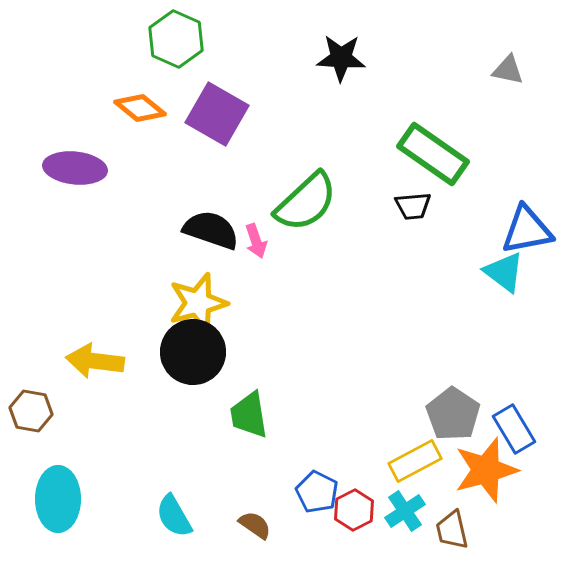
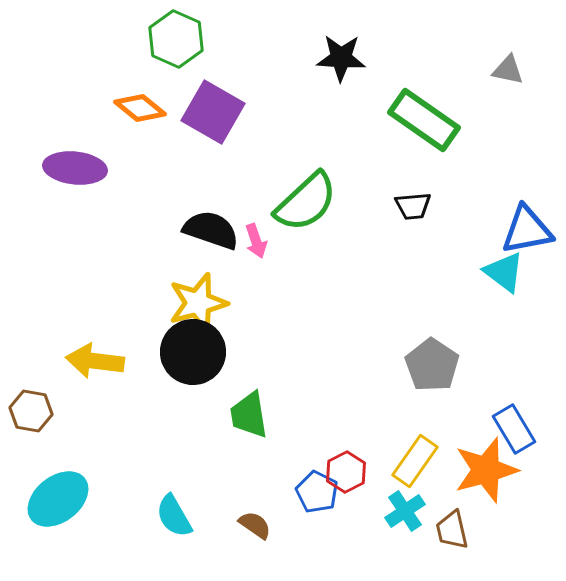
purple square: moved 4 px left, 2 px up
green rectangle: moved 9 px left, 34 px up
gray pentagon: moved 21 px left, 49 px up
yellow rectangle: rotated 27 degrees counterclockwise
cyan ellipse: rotated 52 degrees clockwise
red hexagon: moved 8 px left, 38 px up
